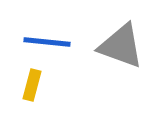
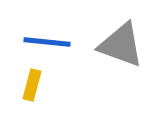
gray triangle: moved 1 px up
